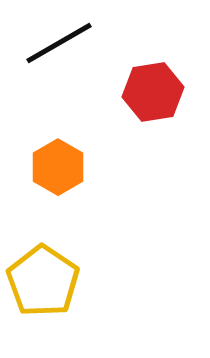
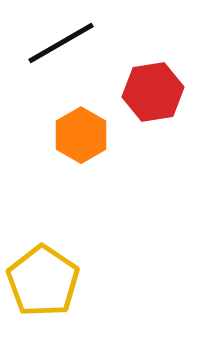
black line: moved 2 px right
orange hexagon: moved 23 px right, 32 px up
